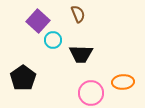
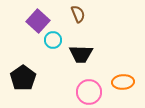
pink circle: moved 2 px left, 1 px up
